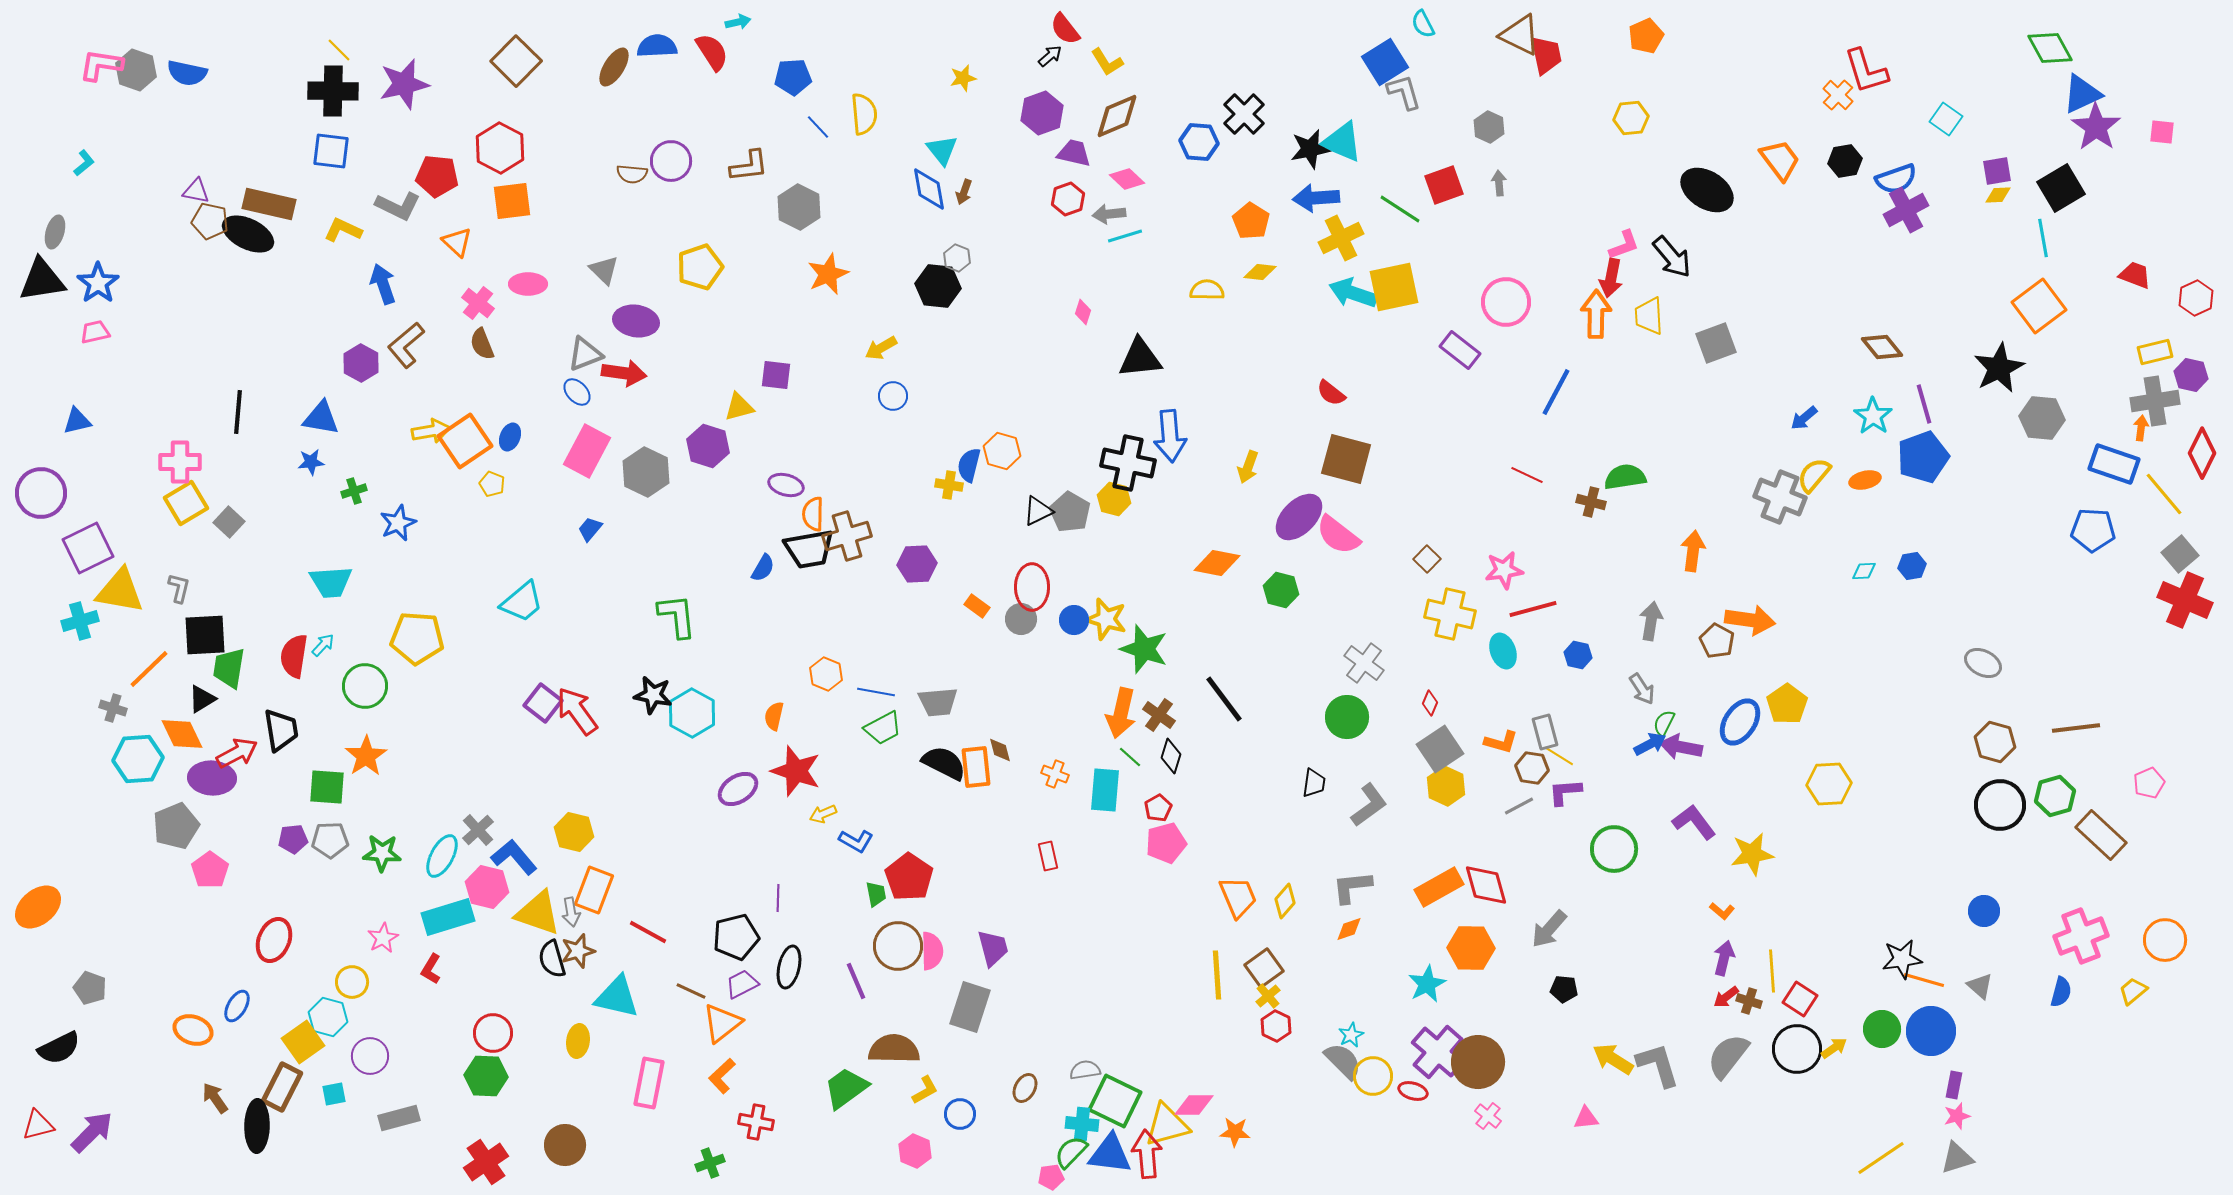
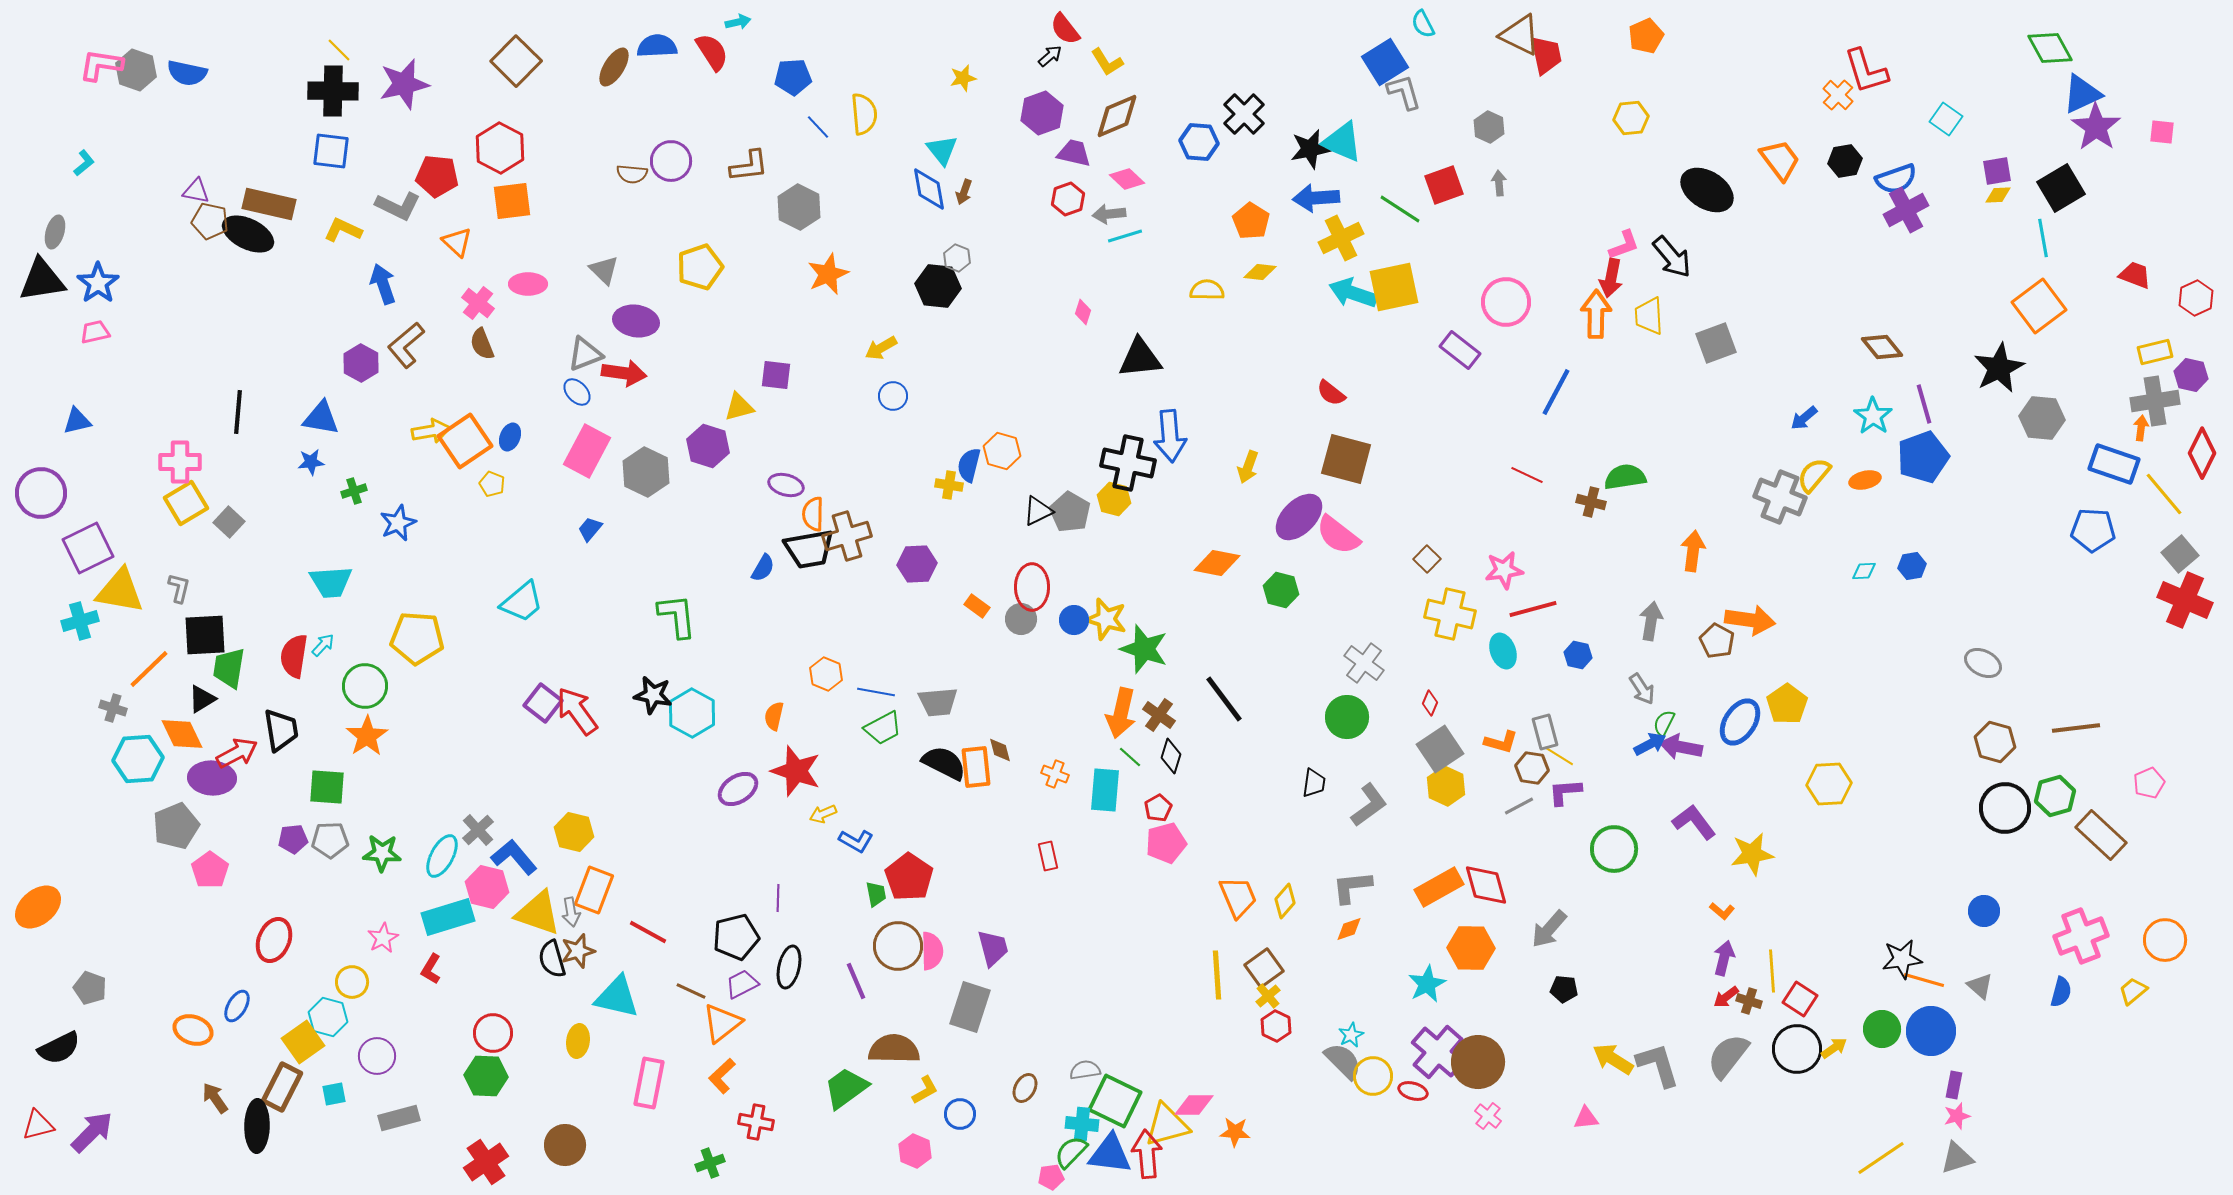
orange star at (366, 756): moved 1 px right, 20 px up
black circle at (2000, 805): moved 5 px right, 3 px down
purple circle at (370, 1056): moved 7 px right
